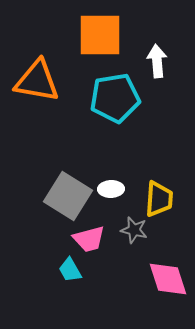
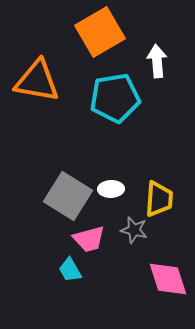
orange square: moved 3 px up; rotated 30 degrees counterclockwise
